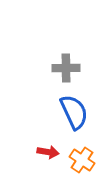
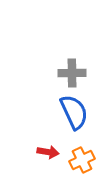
gray cross: moved 6 px right, 5 px down
orange cross: rotated 30 degrees clockwise
